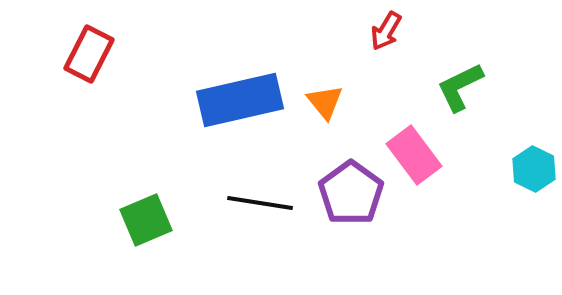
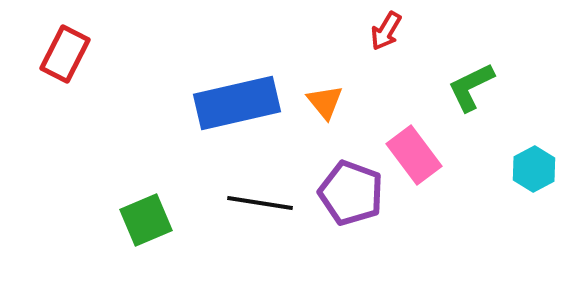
red rectangle: moved 24 px left
green L-shape: moved 11 px right
blue rectangle: moved 3 px left, 3 px down
cyan hexagon: rotated 6 degrees clockwise
purple pentagon: rotated 16 degrees counterclockwise
